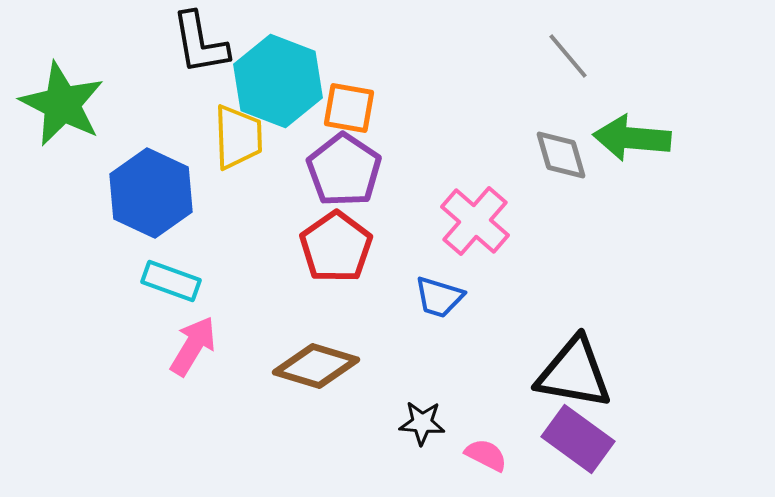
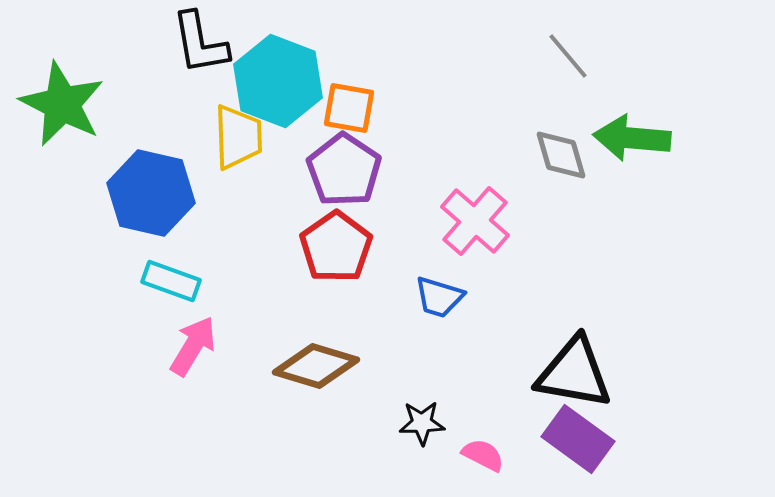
blue hexagon: rotated 12 degrees counterclockwise
black star: rotated 6 degrees counterclockwise
pink semicircle: moved 3 px left
